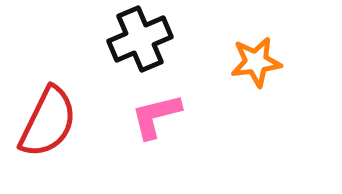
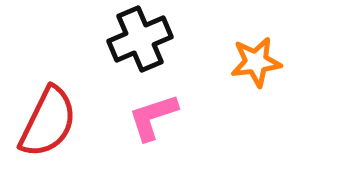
pink L-shape: moved 3 px left, 1 px down; rotated 4 degrees counterclockwise
